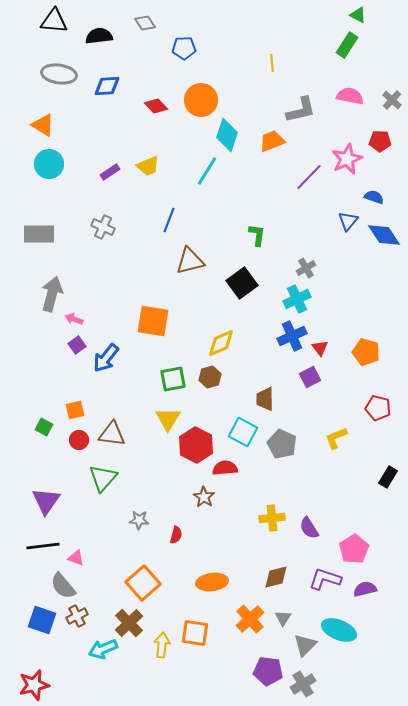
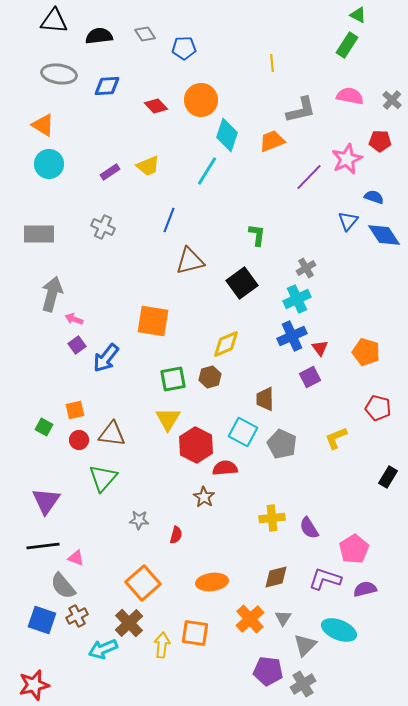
gray diamond at (145, 23): moved 11 px down
yellow diamond at (221, 343): moved 5 px right, 1 px down
